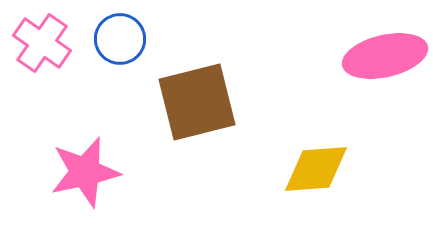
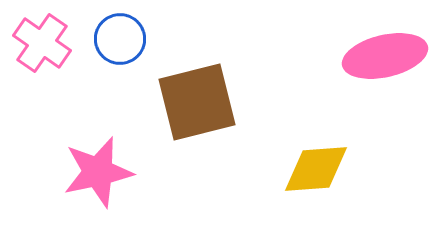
pink star: moved 13 px right
